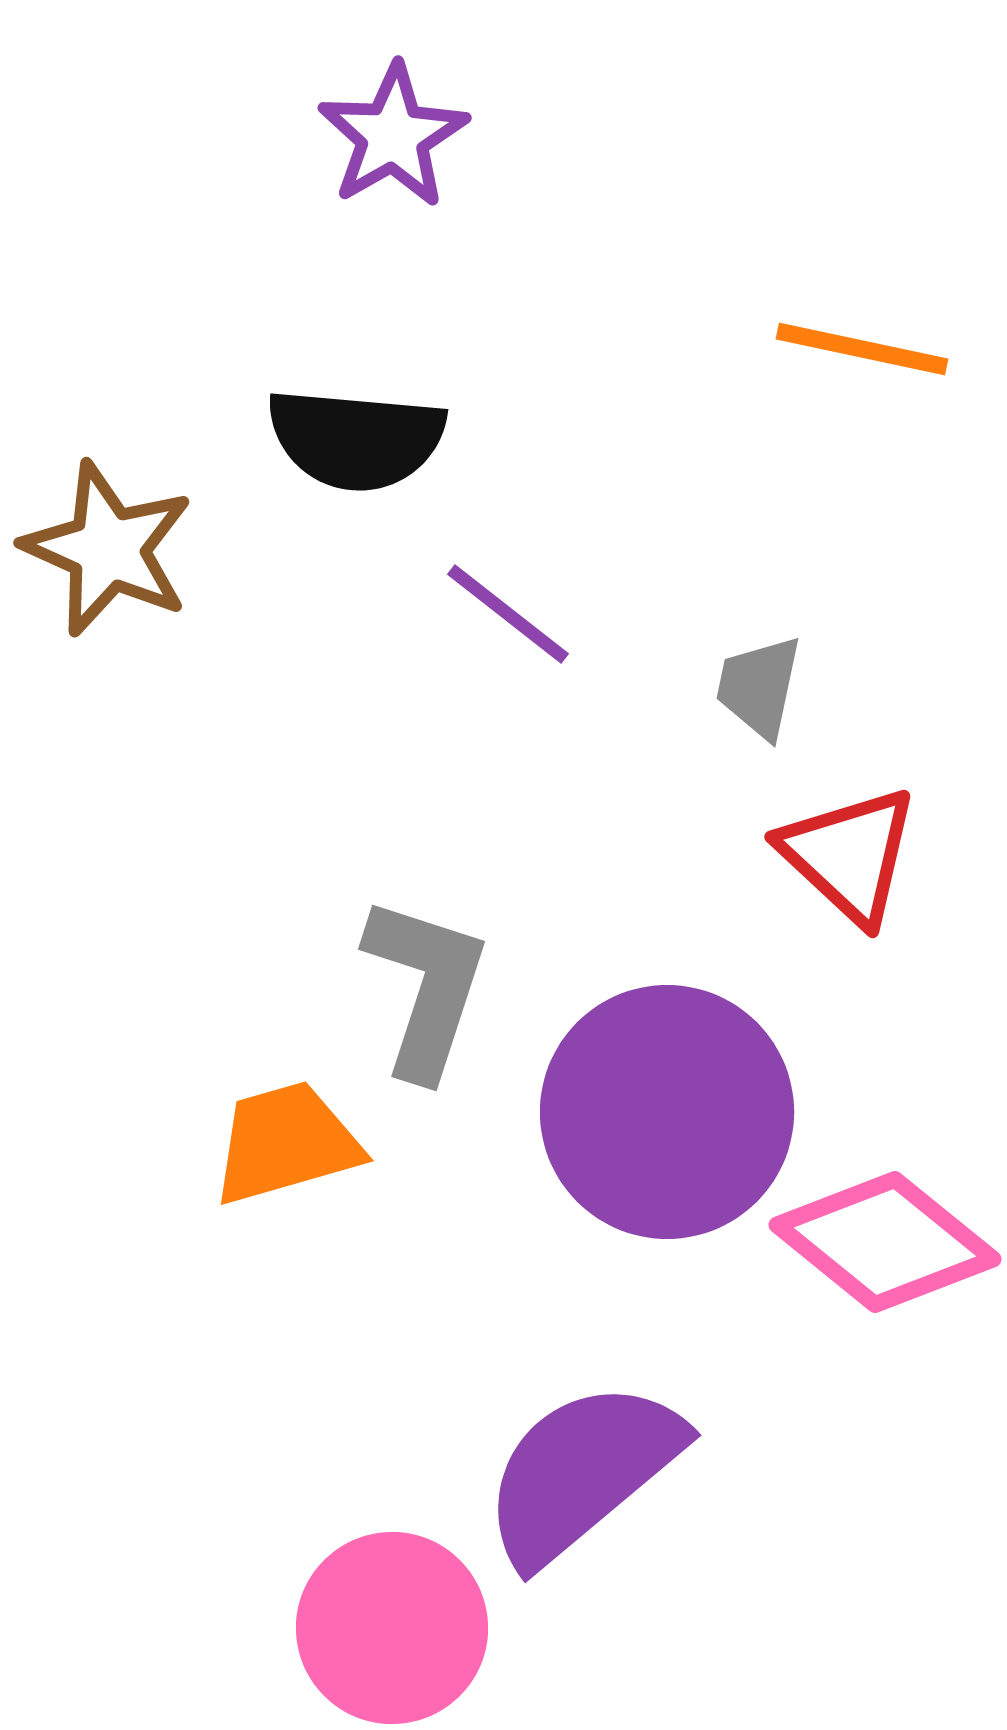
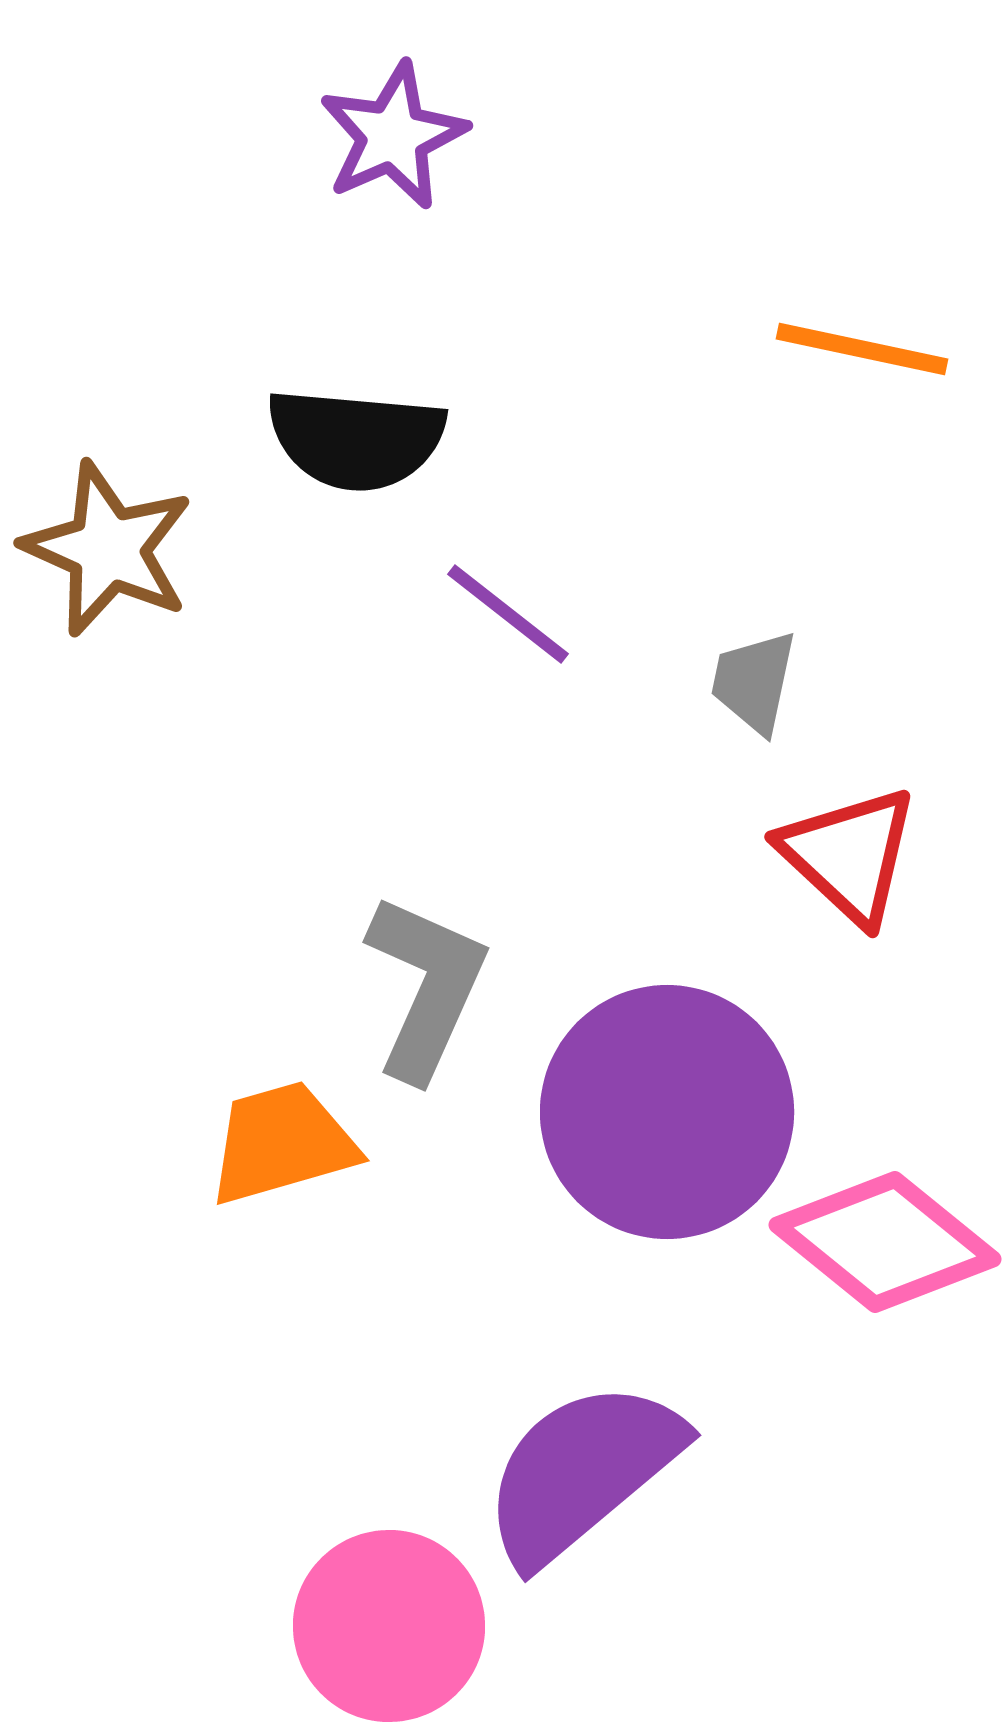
purple star: rotated 6 degrees clockwise
gray trapezoid: moved 5 px left, 5 px up
gray L-shape: rotated 6 degrees clockwise
orange trapezoid: moved 4 px left
pink circle: moved 3 px left, 2 px up
